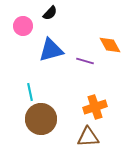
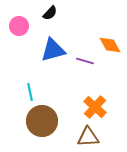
pink circle: moved 4 px left
blue triangle: moved 2 px right
orange cross: rotated 30 degrees counterclockwise
brown circle: moved 1 px right, 2 px down
